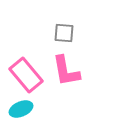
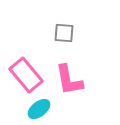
pink L-shape: moved 3 px right, 9 px down
cyan ellipse: moved 18 px right; rotated 15 degrees counterclockwise
